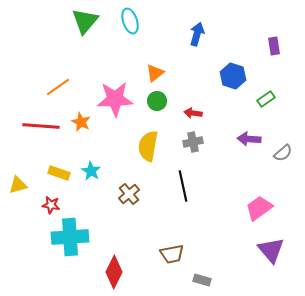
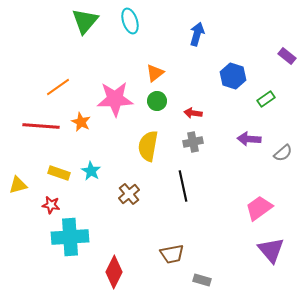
purple rectangle: moved 13 px right, 10 px down; rotated 42 degrees counterclockwise
